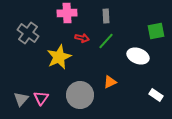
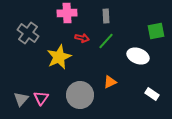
white rectangle: moved 4 px left, 1 px up
